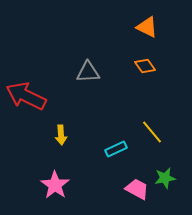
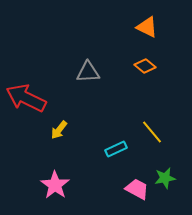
orange diamond: rotated 15 degrees counterclockwise
red arrow: moved 2 px down
yellow arrow: moved 2 px left, 5 px up; rotated 42 degrees clockwise
